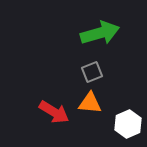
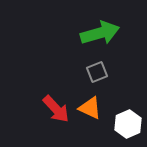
gray square: moved 5 px right
orange triangle: moved 5 px down; rotated 20 degrees clockwise
red arrow: moved 2 px right, 3 px up; rotated 16 degrees clockwise
